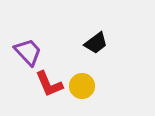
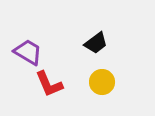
purple trapezoid: rotated 16 degrees counterclockwise
yellow circle: moved 20 px right, 4 px up
